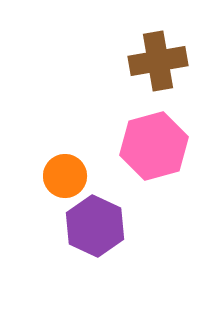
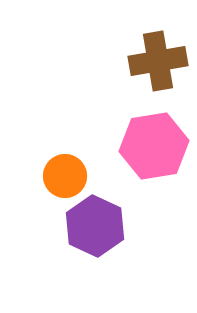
pink hexagon: rotated 6 degrees clockwise
